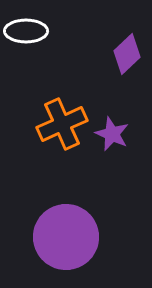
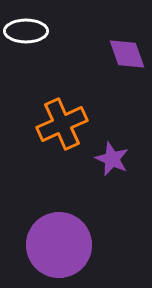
purple diamond: rotated 66 degrees counterclockwise
purple star: moved 25 px down
purple circle: moved 7 px left, 8 px down
